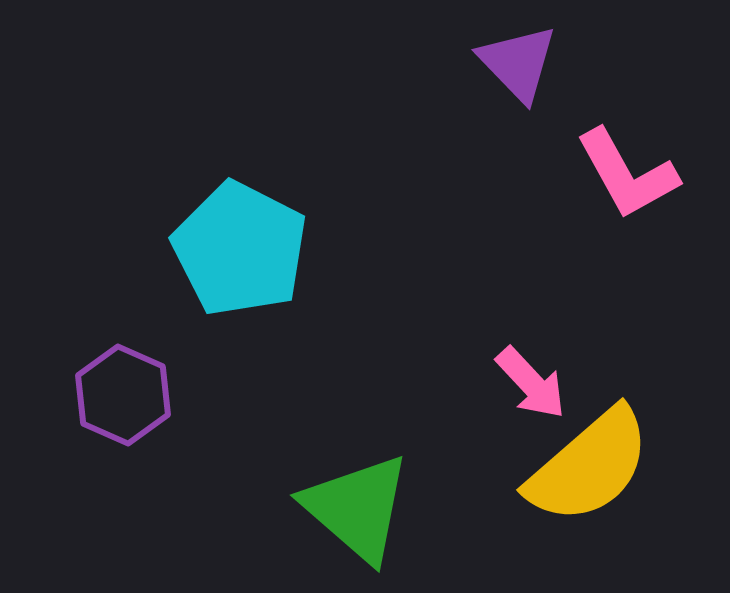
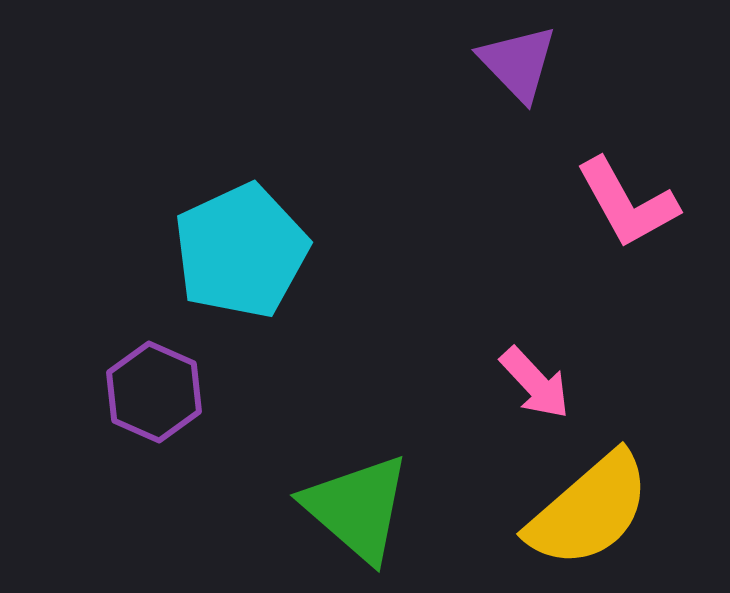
pink L-shape: moved 29 px down
cyan pentagon: moved 1 px right, 2 px down; rotated 20 degrees clockwise
pink arrow: moved 4 px right
purple hexagon: moved 31 px right, 3 px up
yellow semicircle: moved 44 px down
